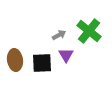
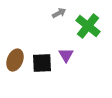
green cross: moved 1 px left, 5 px up
gray arrow: moved 22 px up
brown ellipse: rotated 30 degrees clockwise
